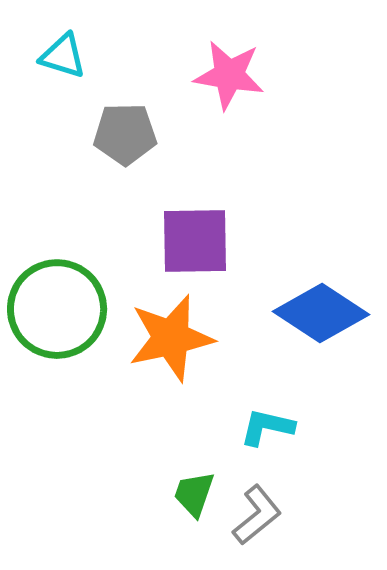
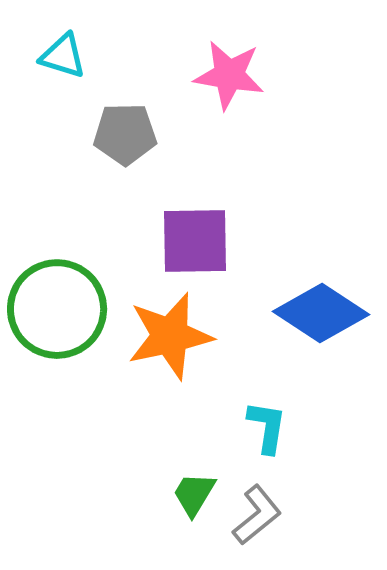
orange star: moved 1 px left, 2 px up
cyan L-shape: rotated 86 degrees clockwise
green trapezoid: rotated 12 degrees clockwise
